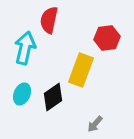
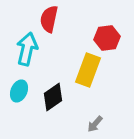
red semicircle: moved 1 px up
cyan arrow: moved 2 px right, 1 px down
yellow rectangle: moved 7 px right
cyan ellipse: moved 3 px left, 3 px up
